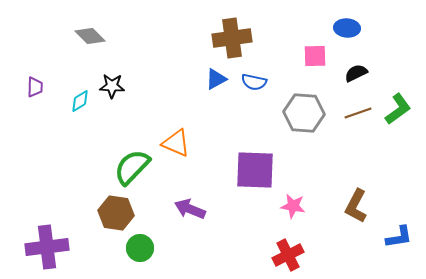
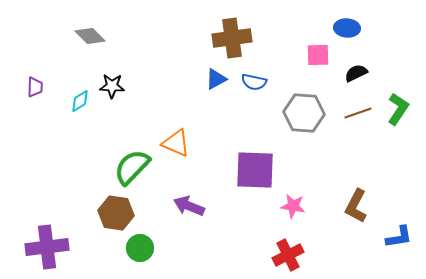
pink square: moved 3 px right, 1 px up
green L-shape: rotated 20 degrees counterclockwise
purple arrow: moved 1 px left, 3 px up
